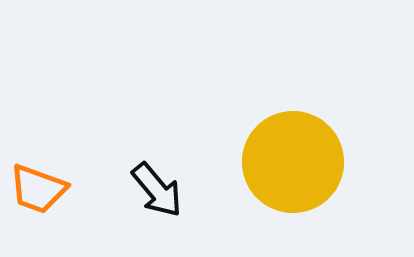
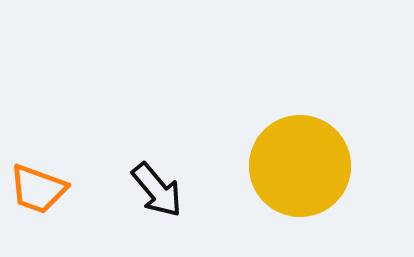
yellow circle: moved 7 px right, 4 px down
